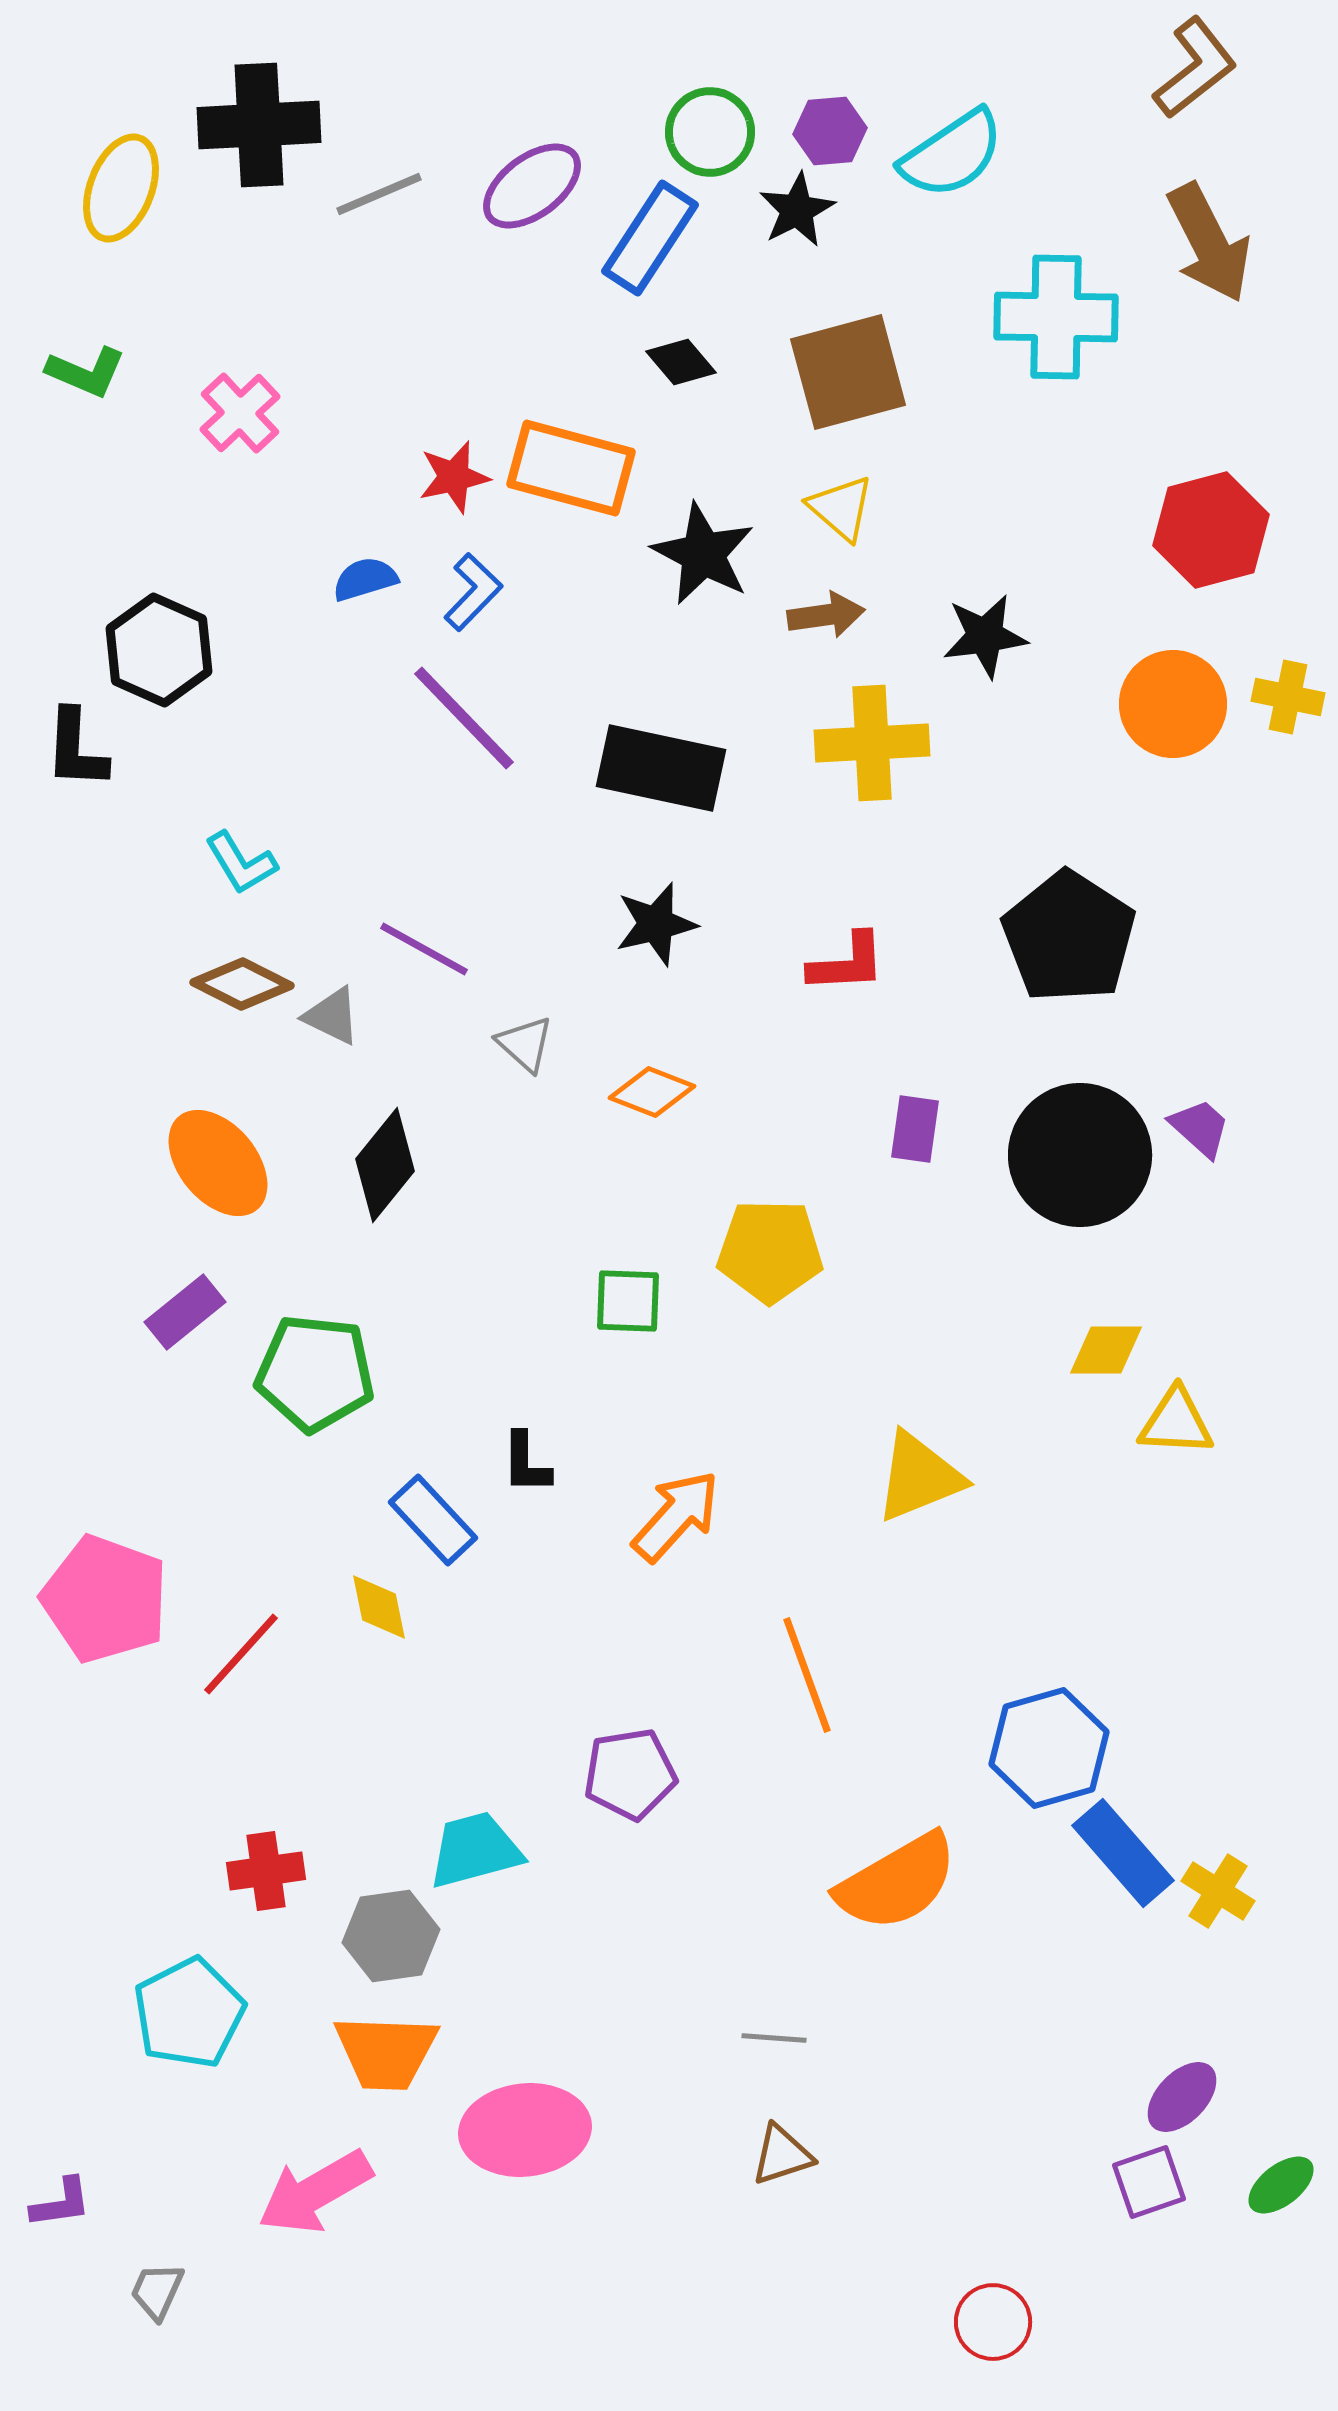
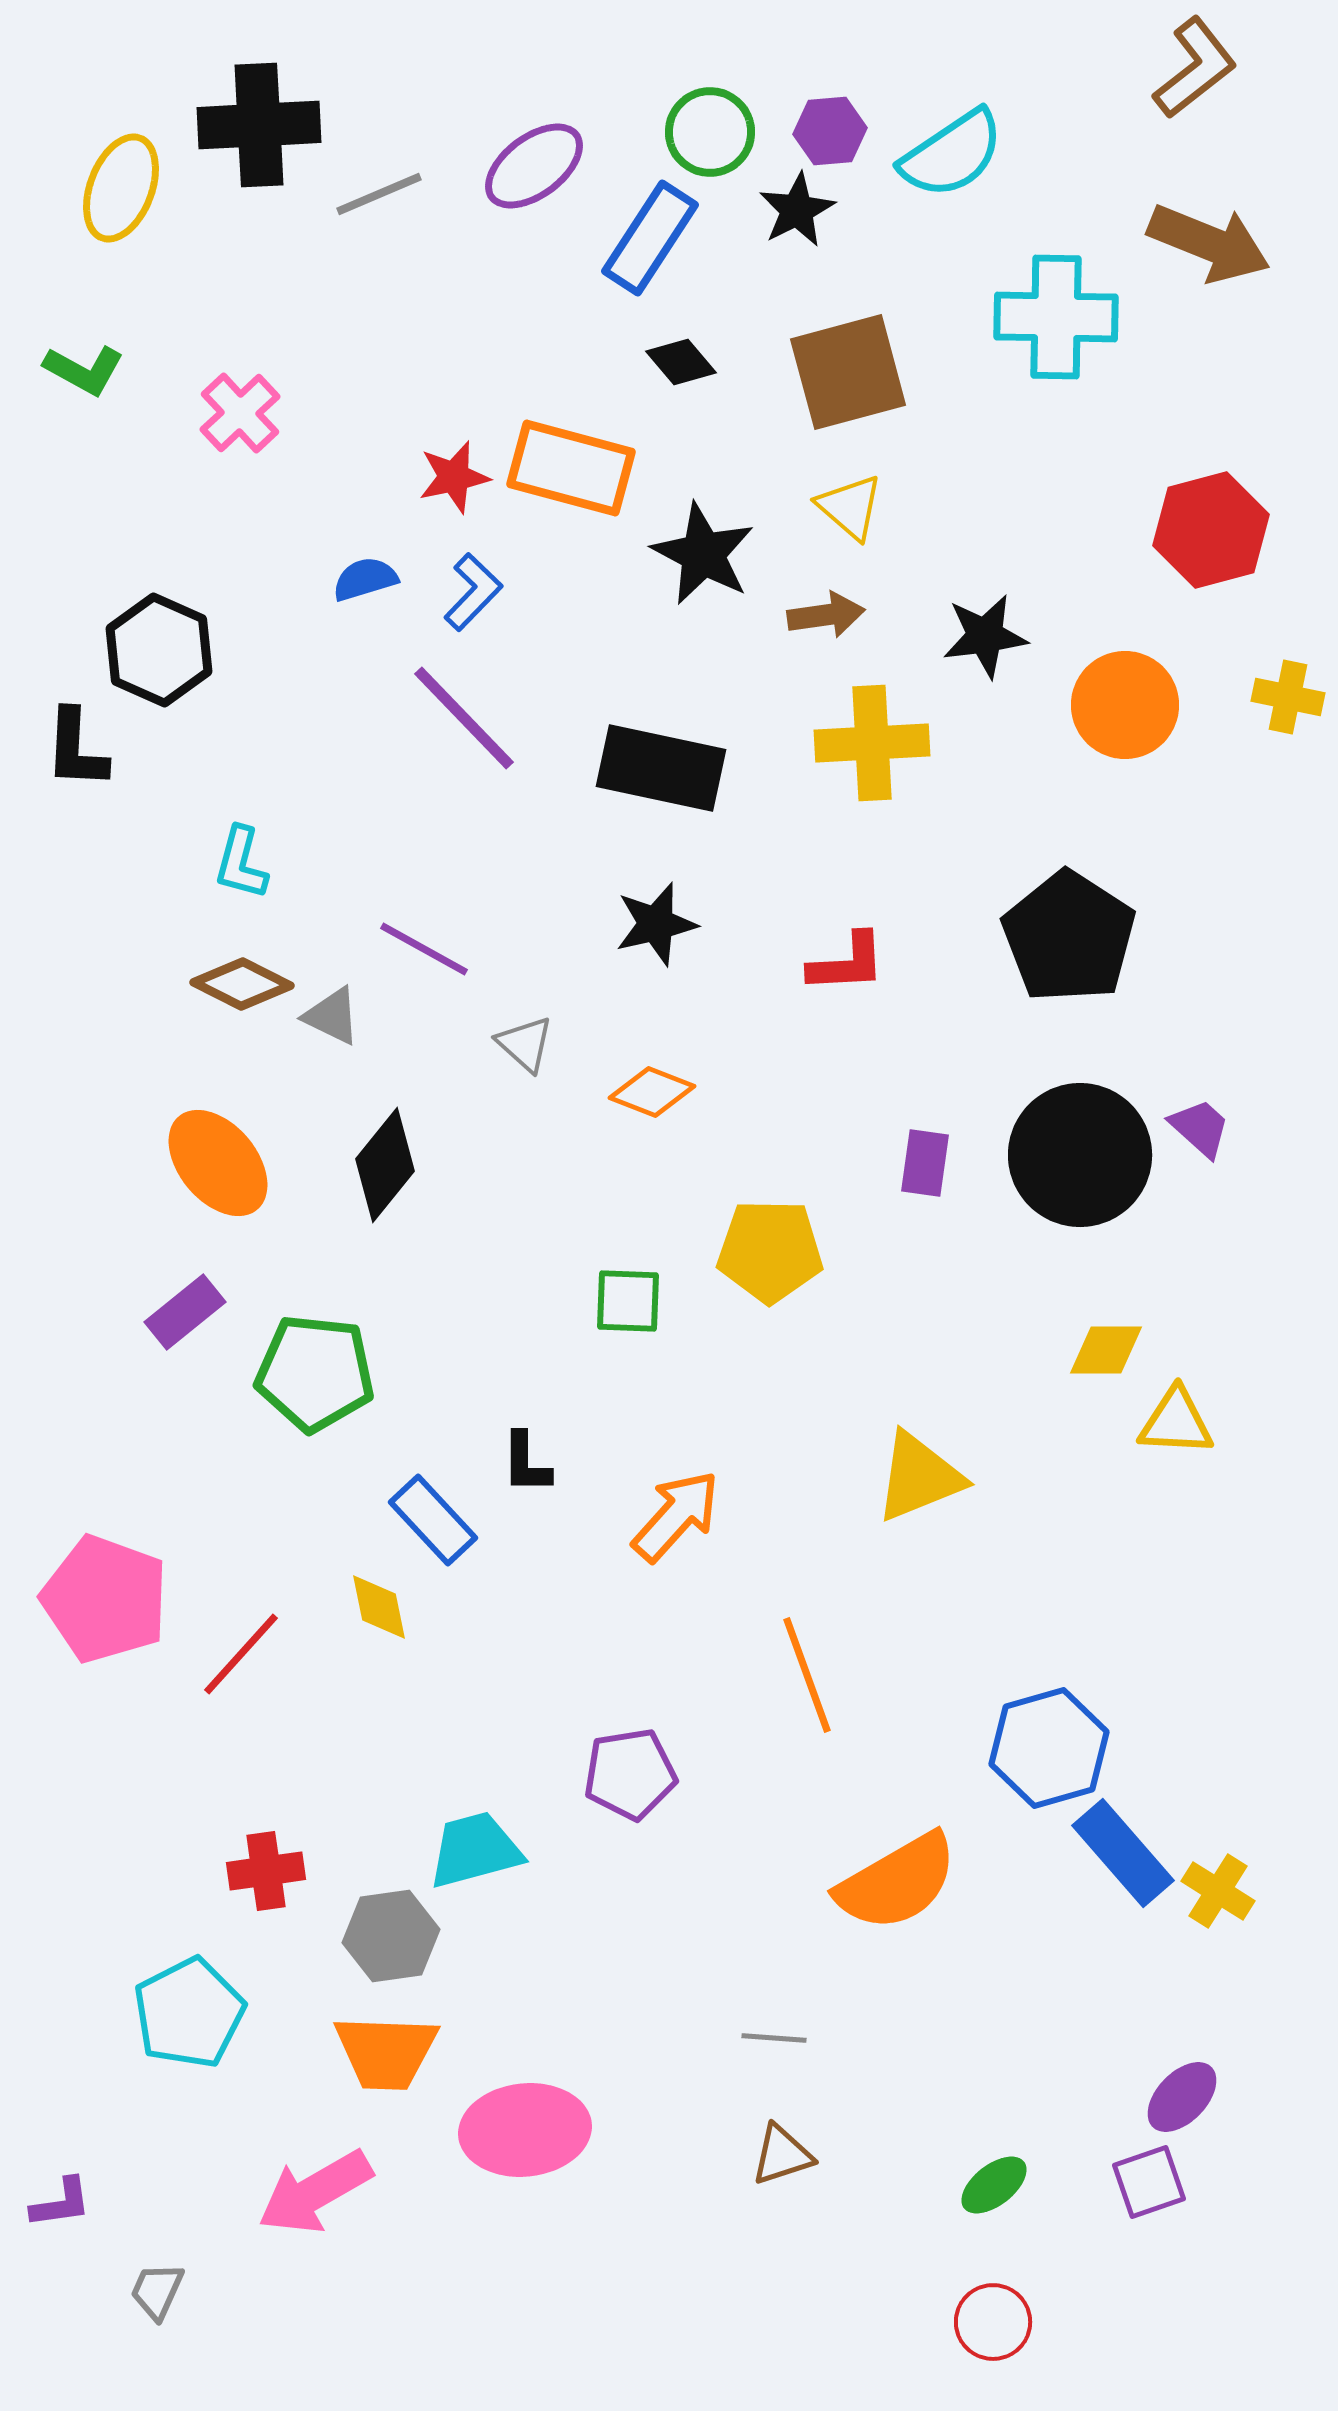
purple ellipse at (532, 186): moved 2 px right, 20 px up
brown arrow at (1209, 243): rotated 41 degrees counterclockwise
green L-shape at (86, 372): moved 2 px left, 2 px up; rotated 6 degrees clockwise
yellow triangle at (841, 508): moved 9 px right, 1 px up
orange circle at (1173, 704): moved 48 px left, 1 px down
cyan L-shape at (241, 863): rotated 46 degrees clockwise
purple rectangle at (915, 1129): moved 10 px right, 34 px down
green ellipse at (1281, 2185): moved 287 px left
